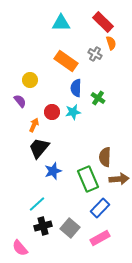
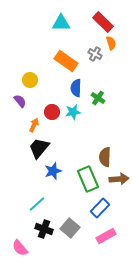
black cross: moved 1 px right, 3 px down; rotated 36 degrees clockwise
pink rectangle: moved 6 px right, 2 px up
